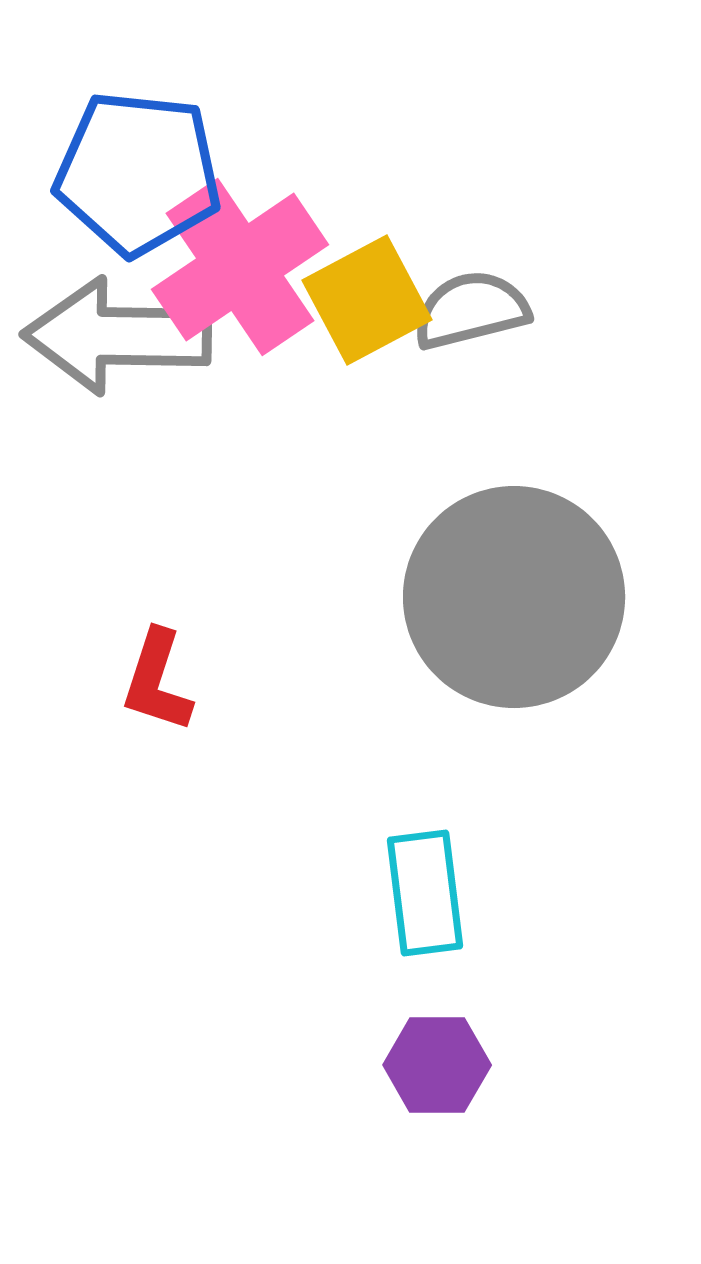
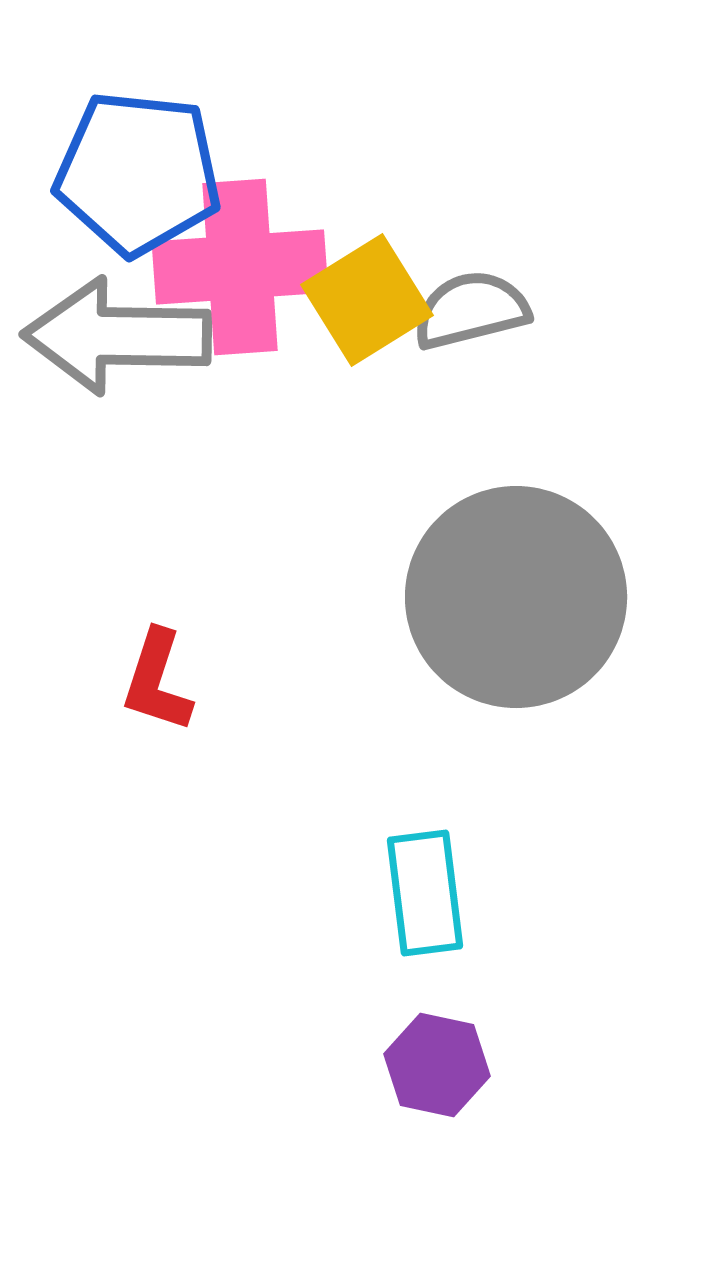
pink cross: rotated 30 degrees clockwise
yellow square: rotated 4 degrees counterclockwise
gray circle: moved 2 px right
purple hexagon: rotated 12 degrees clockwise
